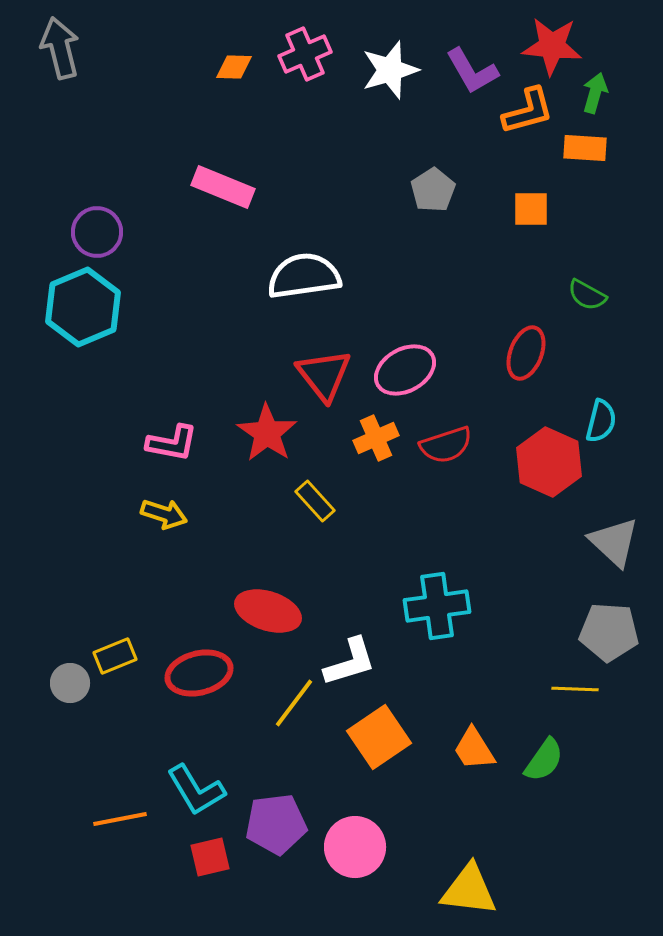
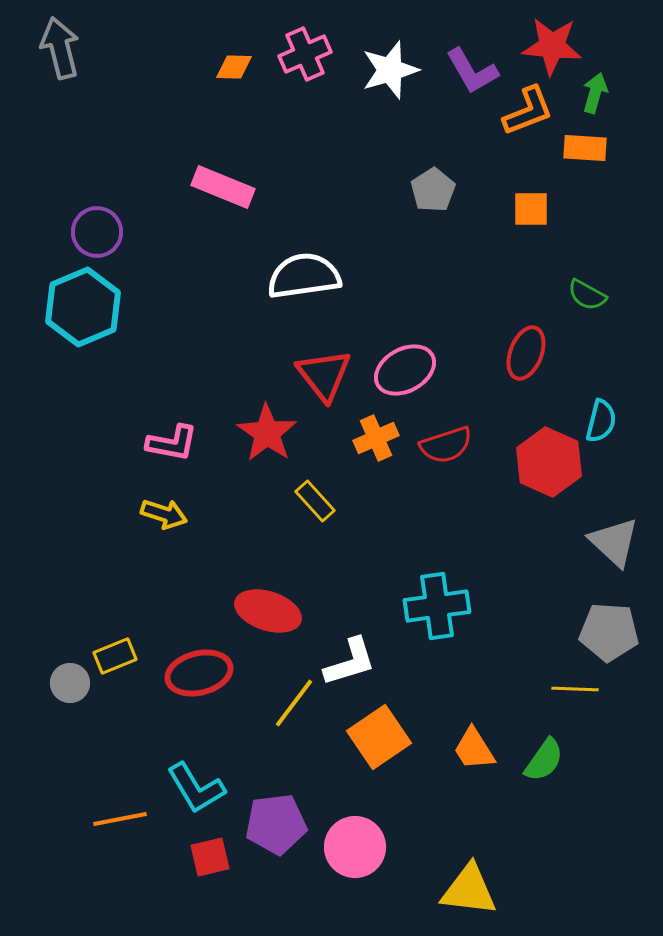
orange L-shape at (528, 111): rotated 6 degrees counterclockwise
cyan L-shape at (196, 790): moved 2 px up
